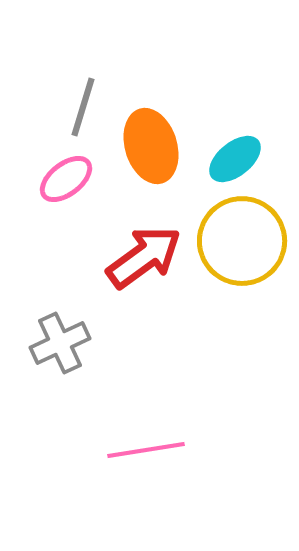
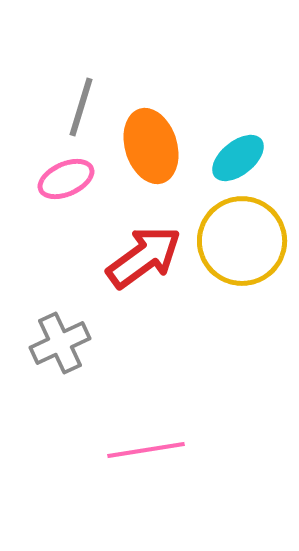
gray line: moved 2 px left
cyan ellipse: moved 3 px right, 1 px up
pink ellipse: rotated 14 degrees clockwise
